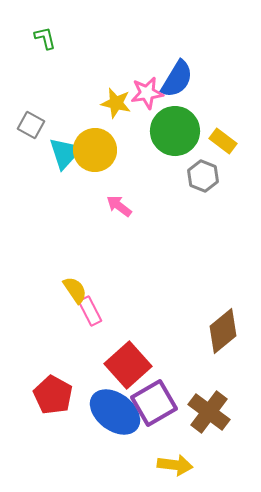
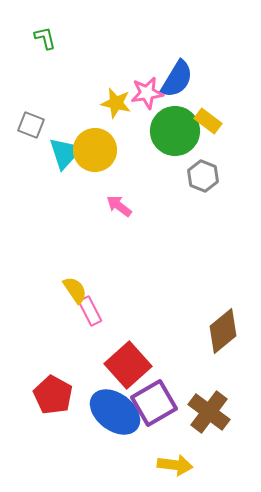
gray square: rotated 8 degrees counterclockwise
yellow rectangle: moved 15 px left, 20 px up
